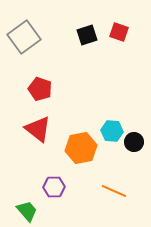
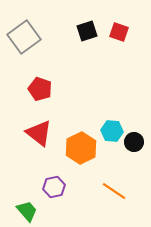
black square: moved 4 px up
red triangle: moved 1 px right, 4 px down
orange hexagon: rotated 16 degrees counterclockwise
purple hexagon: rotated 10 degrees counterclockwise
orange line: rotated 10 degrees clockwise
